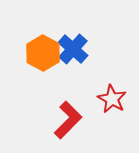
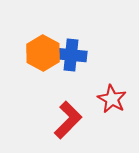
blue cross: moved 2 px left, 6 px down; rotated 36 degrees counterclockwise
